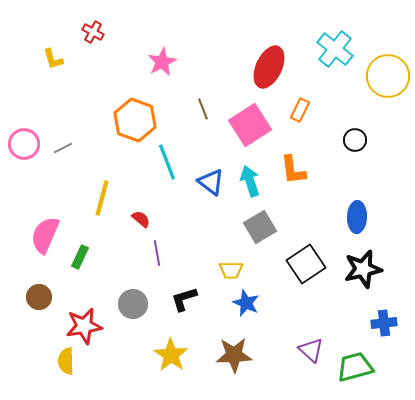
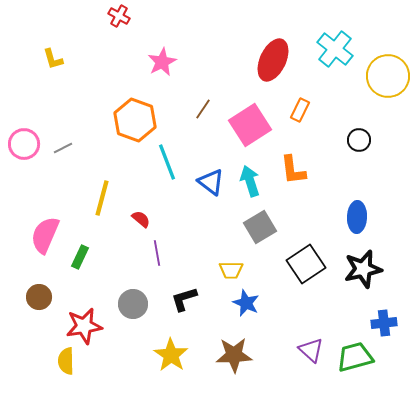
red cross: moved 26 px right, 16 px up
red ellipse: moved 4 px right, 7 px up
brown line: rotated 55 degrees clockwise
black circle: moved 4 px right
green trapezoid: moved 10 px up
